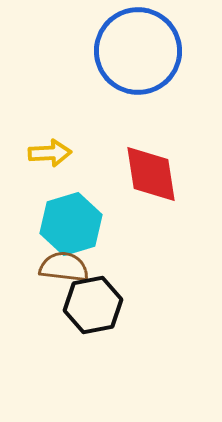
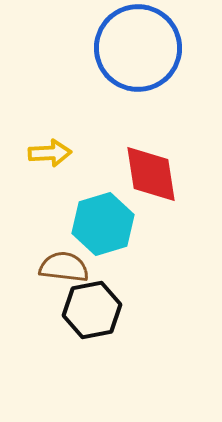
blue circle: moved 3 px up
cyan hexagon: moved 32 px right
black hexagon: moved 1 px left, 5 px down
